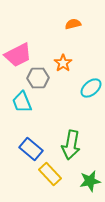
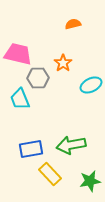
pink trapezoid: moved 1 px up; rotated 140 degrees counterclockwise
cyan ellipse: moved 3 px up; rotated 15 degrees clockwise
cyan trapezoid: moved 2 px left, 3 px up
green arrow: rotated 68 degrees clockwise
blue rectangle: rotated 50 degrees counterclockwise
